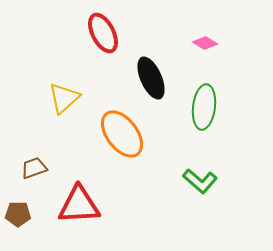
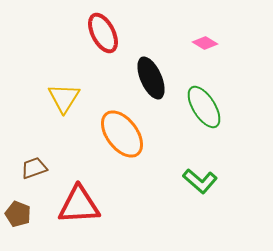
yellow triangle: rotated 16 degrees counterclockwise
green ellipse: rotated 39 degrees counterclockwise
brown pentagon: rotated 20 degrees clockwise
